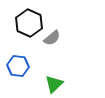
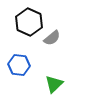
black hexagon: moved 1 px up
blue hexagon: moved 1 px right, 1 px up
